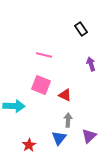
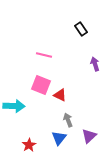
purple arrow: moved 4 px right
red triangle: moved 5 px left
gray arrow: rotated 24 degrees counterclockwise
